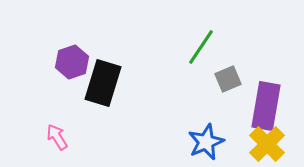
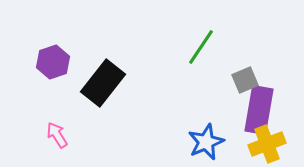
purple hexagon: moved 19 px left
gray square: moved 17 px right, 1 px down
black rectangle: rotated 21 degrees clockwise
purple rectangle: moved 7 px left, 4 px down
pink arrow: moved 2 px up
yellow cross: rotated 24 degrees clockwise
